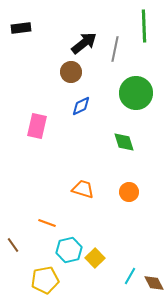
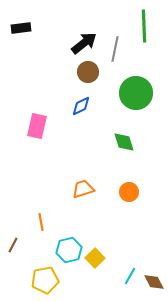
brown circle: moved 17 px right
orange trapezoid: rotated 35 degrees counterclockwise
orange line: moved 6 px left, 1 px up; rotated 60 degrees clockwise
brown line: rotated 63 degrees clockwise
brown diamond: moved 1 px up
